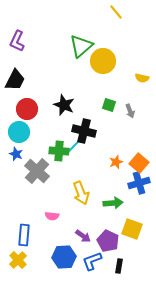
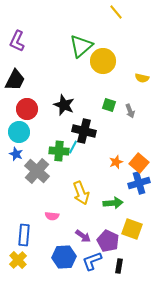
cyan line: rotated 16 degrees counterclockwise
